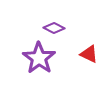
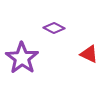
purple star: moved 17 px left
